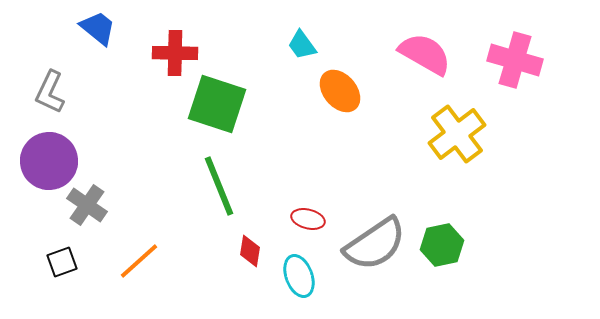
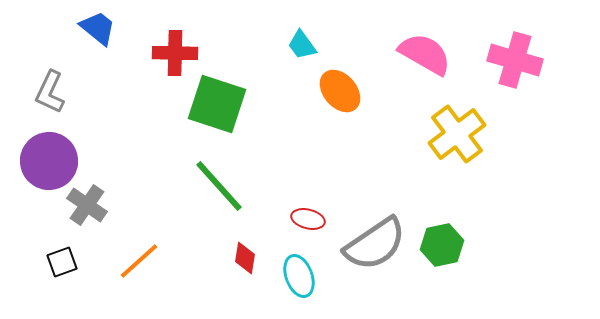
green line: rotated 20 degrees counterclockwise
red diamond: moved 5 px left, 7 px down
